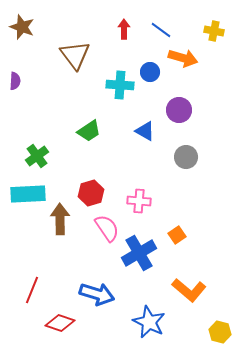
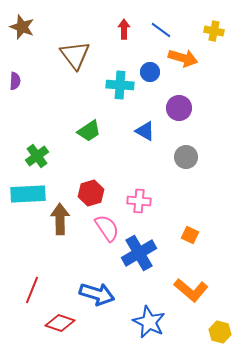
purple circle: moved 2 px up
orange square: moved 13 px right; rotated 30 degrees counterclockwise
orange L-shape: moved 2 px right
